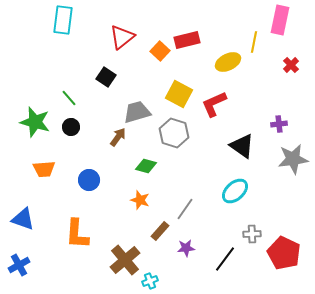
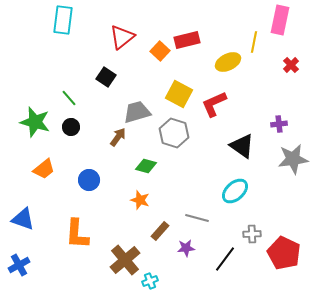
orange trapezoid: rotated 35 degrees counterclockwise
gray line: moved 12 px right, 9 px down; rotated 70 degrees clockwise
